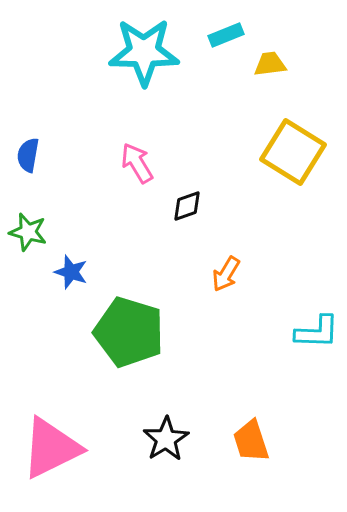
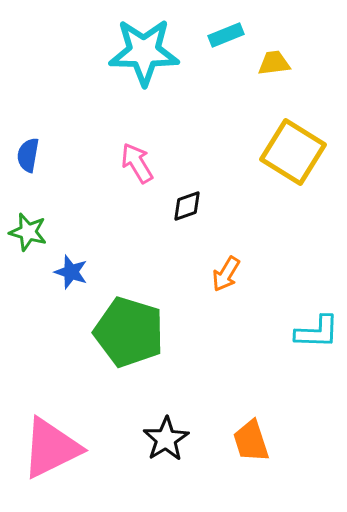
yellow trapezoid: moved 4 px right, 1 px up
